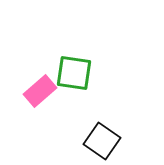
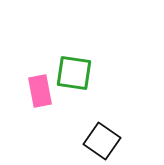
pink rectangle: rotated 60 degrees counterclockwise
